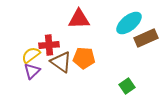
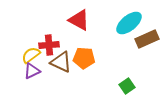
red triangle: moved 1 px down; rotated 30 degrees clockwise
brown rectangle: moved 1 px right, 1 px down
brown triangle: rotated 10 degrees counterclockwise
purple triangle: rotated 18 degrees clockwise
